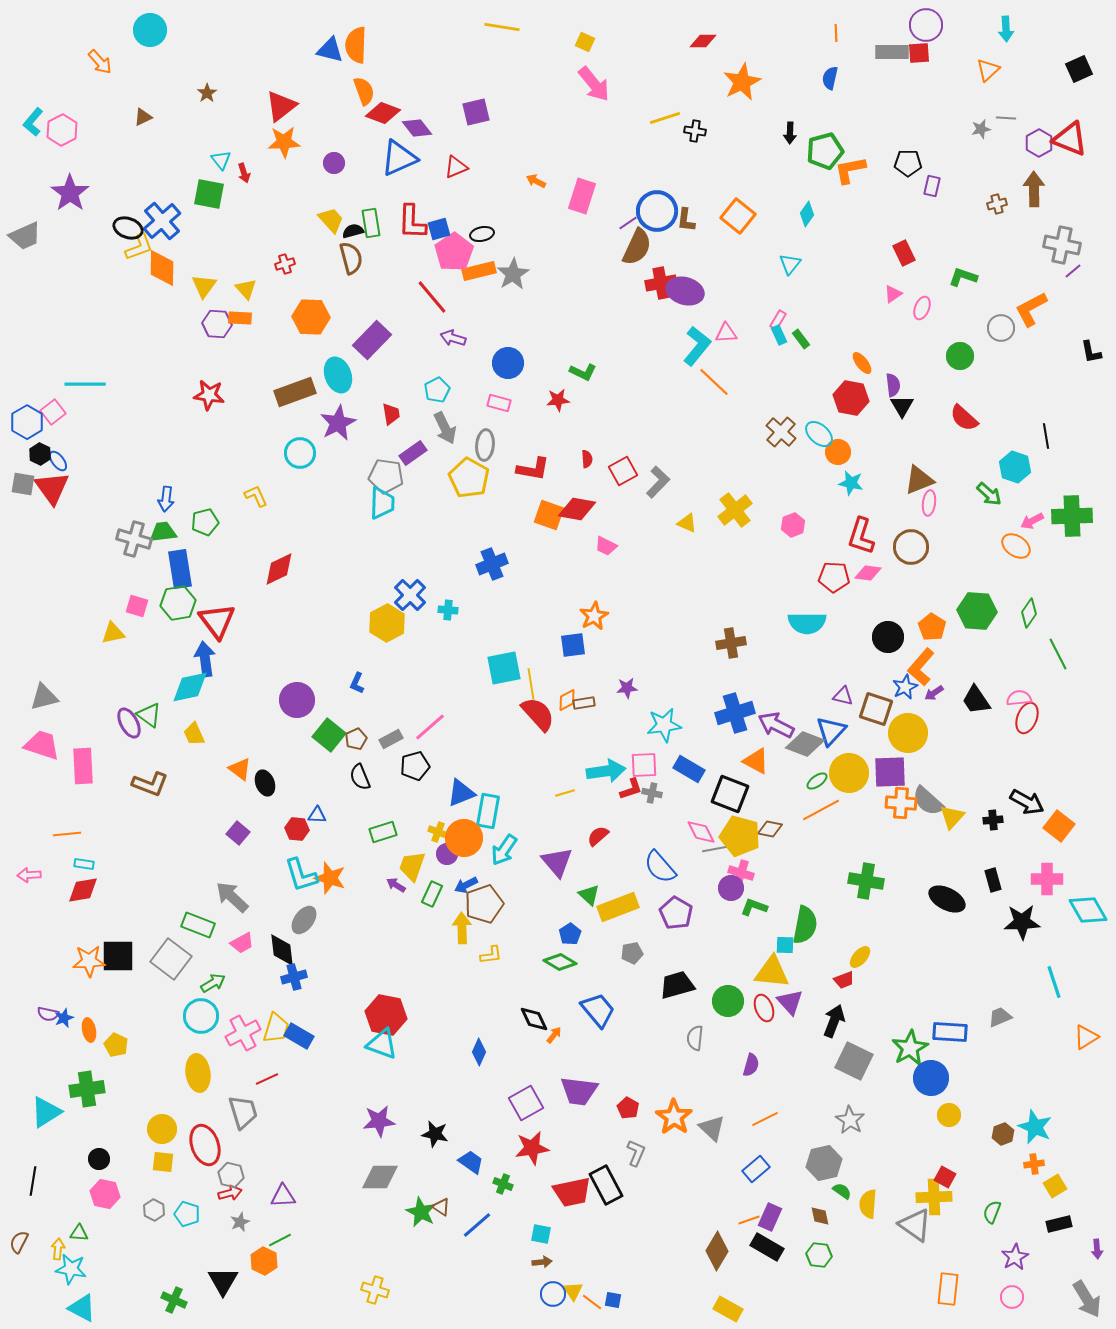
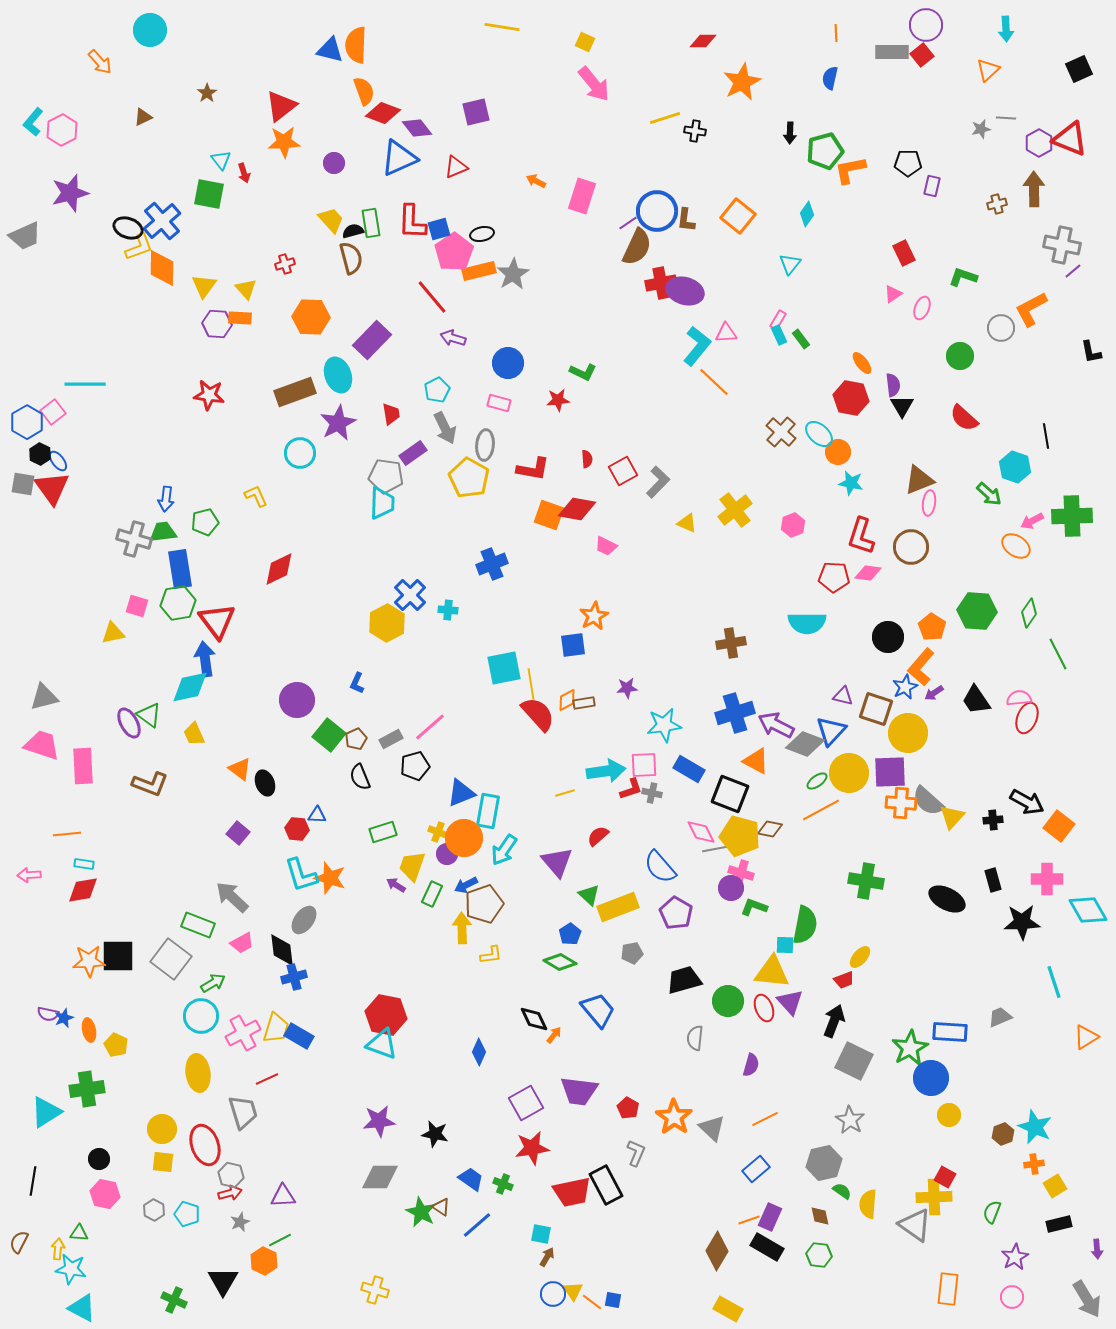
red square at (919, 53): moved 3 px right, 2 px down; rotated 35 degrees counterclockwise
purple star at (70, 193): rotated 21 degrees clockwise
black trapezoid at (677, 985): moved 7 px right, 5 px up
blue trapezoid at (471, 1162): moved 17 px down
brown arrow at (542, 1262): moved 5 px right, 5 px up; rotated 54 degrees counterclockwise
